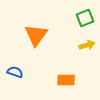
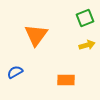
blue semicircle: rotated 49 degrees counterclockwise
